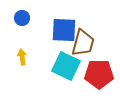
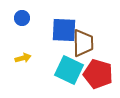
brown trapezoid: rotated 16 degrees counterclockwise
yellow arrow: moved 1 px right, 1 px down; rotated 84 degrees clockwise
cyan square: moved 3 px right, 4 px down
red pentagon: moved 1 px left; rotated 16 degrees clockwise
